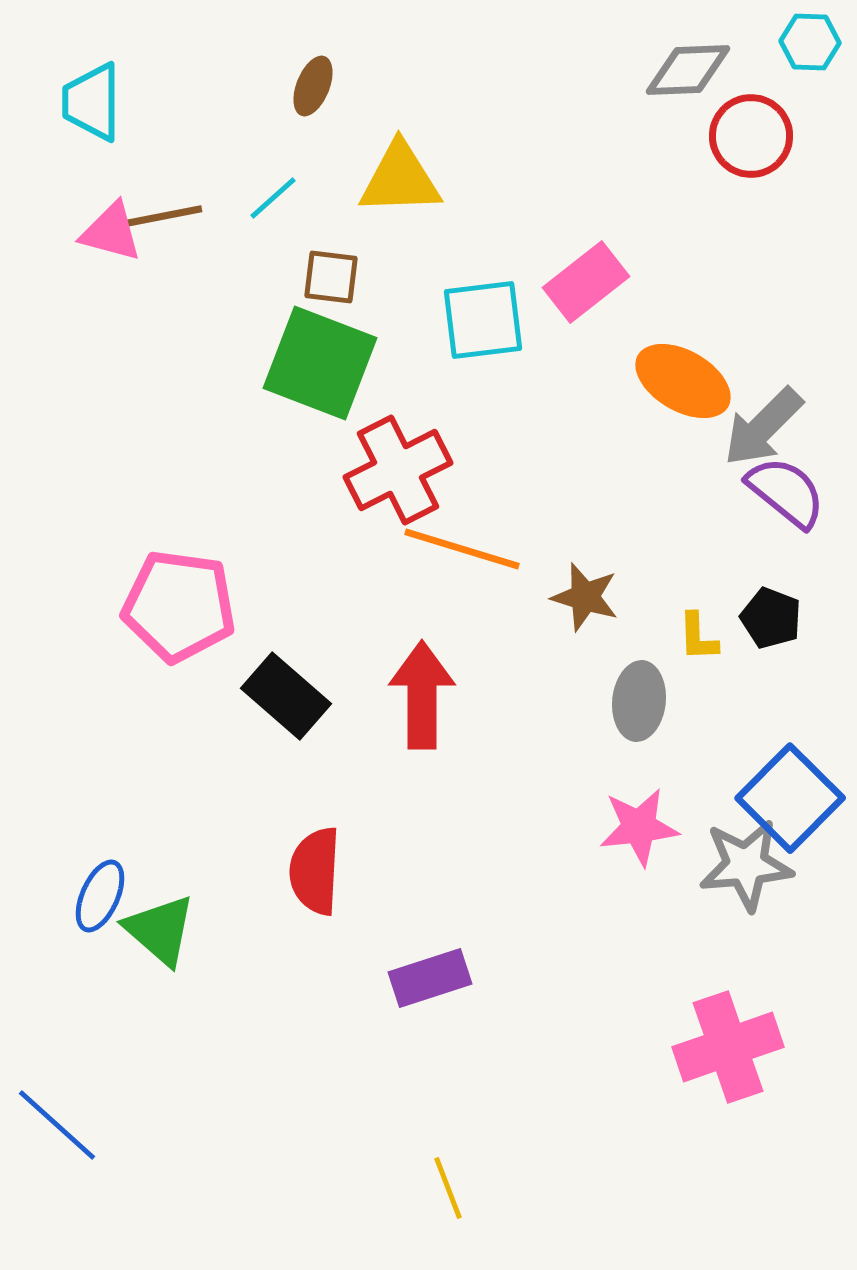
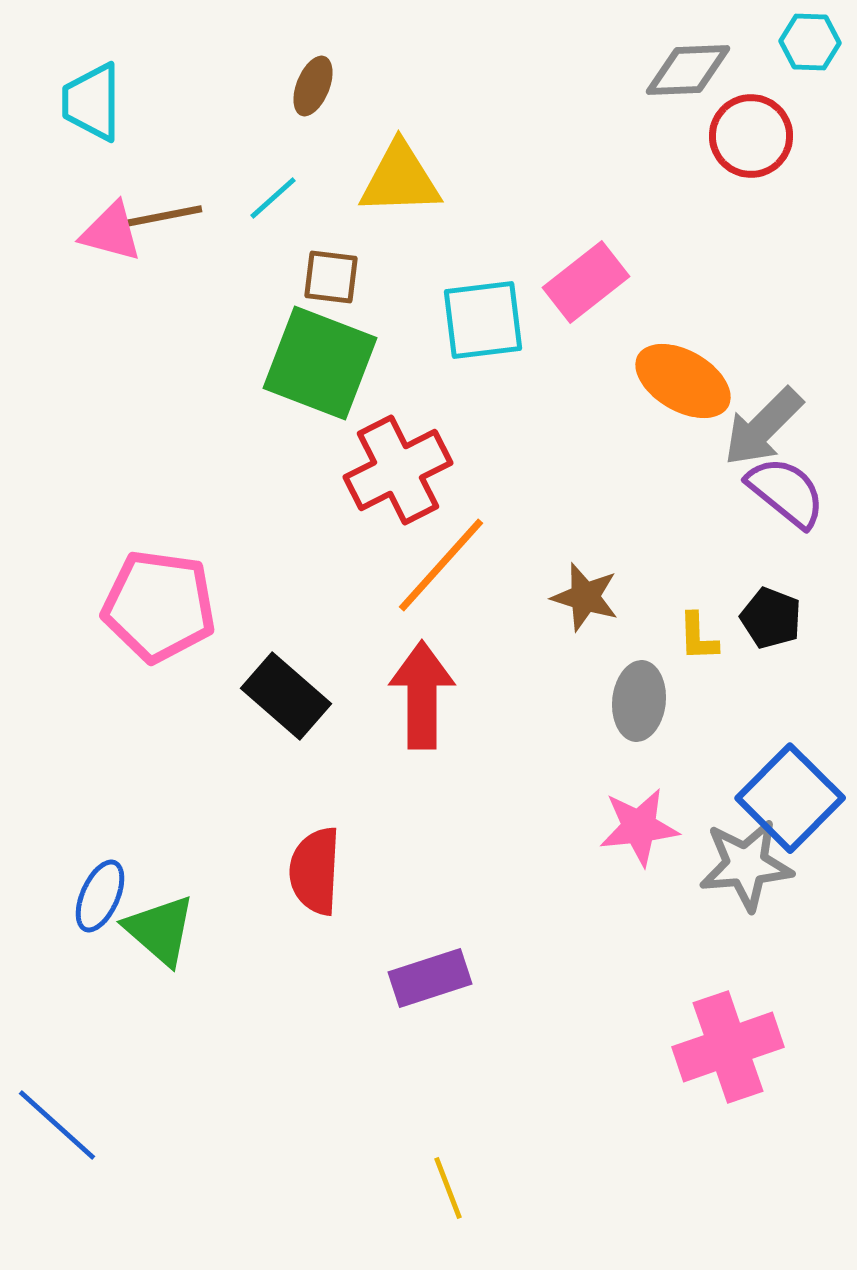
orange line: moved 21 px left, 16 px down; rotated 65 degrees counterclockwise
pink pentagon: moved 20 px left
